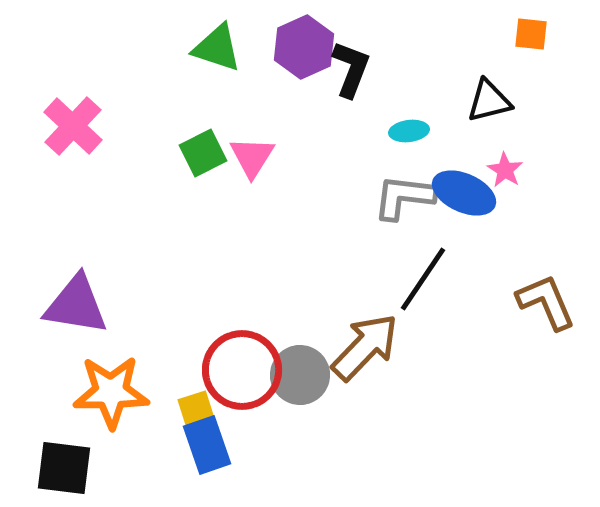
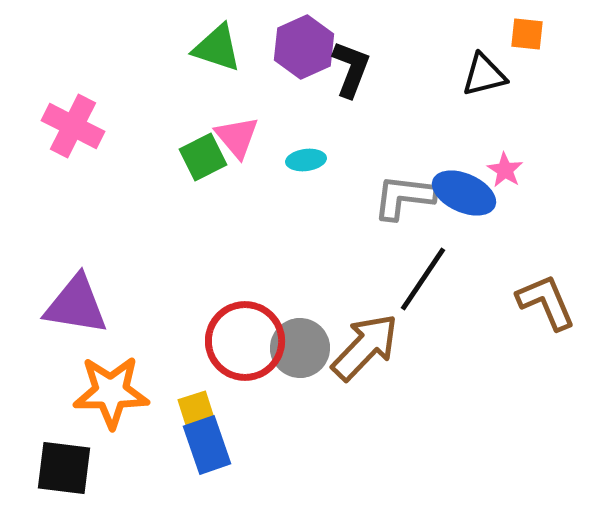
orange square: moved 4 px left
black triangle: moved 5 px left, 26 px up
pink cross: rotated 16 degrees counterclockwise
cyan ellipse: moved 103 px left, 29 px down
green square: moved 4 px down
pink triangle: moved 15 px left, 20 px up; rotated 12 degrees counterclockwise
red circle: moved 3 px right, 29 px up
gray circle: moved 27 px up
